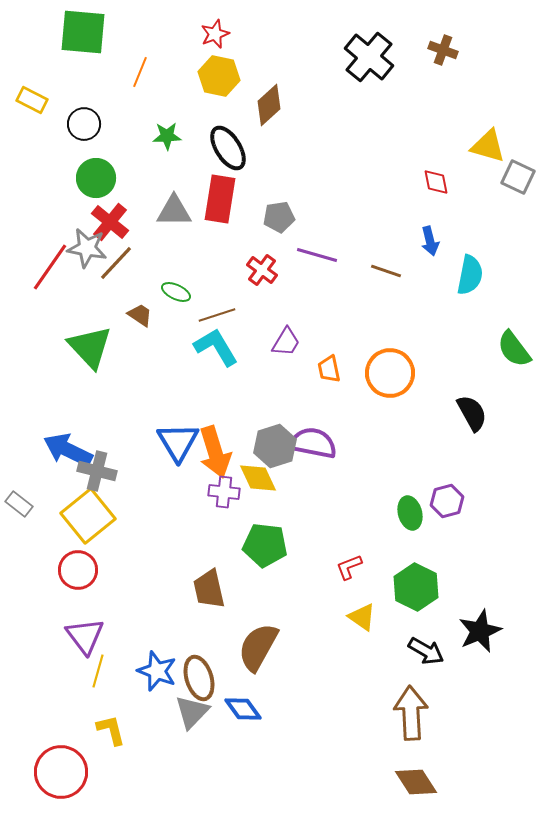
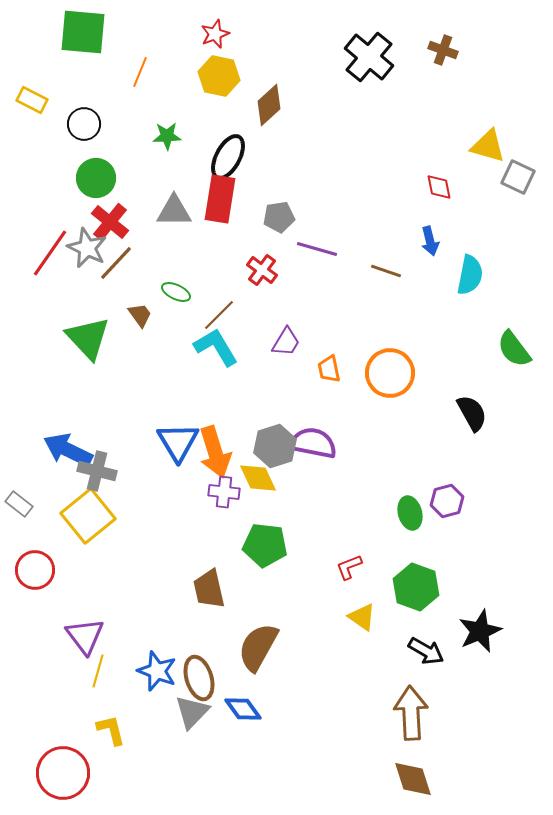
black ellipse at (228, 148): moved 9 px down; rotated 60 degrees clockwise
red diamond at (436, 182): moved 3 px right, 5 px down
gray star at (87, 248): rotated 15 degrees clockwise
purple line at (317, 255): moved 6 px up
red line at (50, 267): moved 14 px up
brown trapezoid at (140, 315): rotated 20 degrees clockwise
brown line at (217, 315): moved 2 px right; rotated 27 degrees counterclockwise
green triangle at (90, 347): moved 2 px left, 9 px up
red circle at (78, 570): moved 43 px left
green hexagon at (416, 587): rotated 6 degrees counterclockwise
red circle at (61, 772): moved 2 px right, 1 px down
brown diamond at (416, 782): moved 3 px left, 3 px up; rotated 15 degrees clockwise
